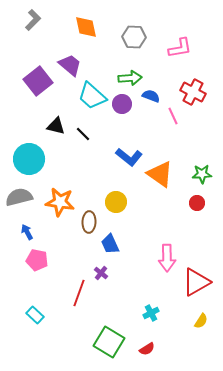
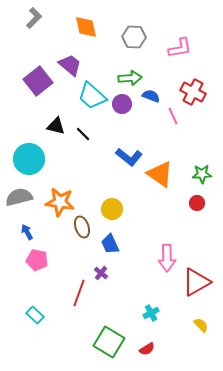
gray L-shape: moved 1 px right, 2 px up
yellow circle: moved 4 px left, 7 px down
brown ellipse: moved 7 px left, 5 px down; rotated 20 degrees counterclockwise
yellow semicircle: moved 4 px down; rotated 77 degrees counterclockwise
